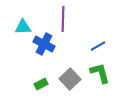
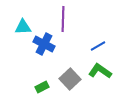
green L-shape: moved 2 px up; rotated 40 degrees counterclockwise
green rectangle: moved 1 px right, 3 px down
